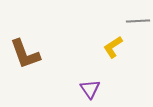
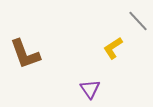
gray line: rotated 50 degrees clockwise
yellow L-shape: moved 1 px down
